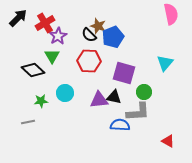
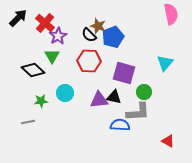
red cross: rotated 18 degrees counterclockwise
